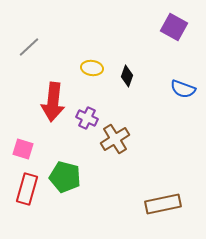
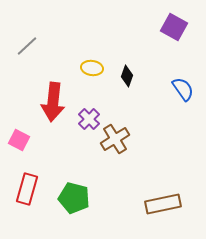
gray line: moved 2 px left, 1 px up
blue semicircle: rotated 145 degrees counterclockwise
purple cross: moved 2 px right, 1 px down; rotated 20 degrees clockwise
pink square: moved 4 px left, 9 px up; rotated 10 degrees clockwise
green pentagon: moved 9 px right, 21 px down
